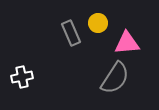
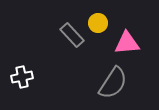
gray rectangle: moved 1 px right, 2 px down; rotated 20 degrees counterclockwise
gray semicircle: moved 2 px left, 5 px down
